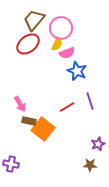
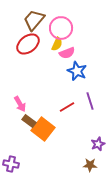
brown rectangle: rotated 24 degrees clockwise
